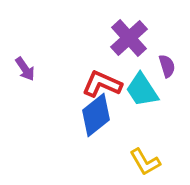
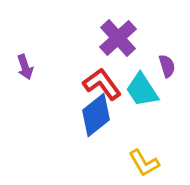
purple cross: moved 11 px left
purple arrow: moved 2 px up; rotated 15 degrees clockwise
red L-shape: rotated 30 degrees clockwise
yellow L-shape: moved 1 px left, 1 px down
